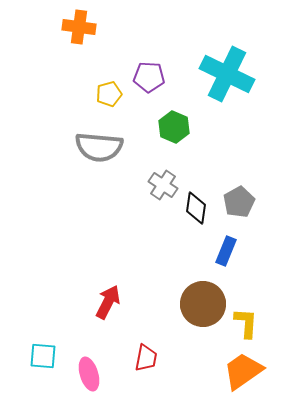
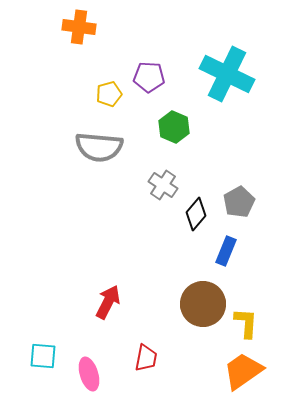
black diamond: moved 6 px down; rotated 32 degrees clockwise
